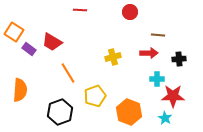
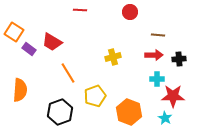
red arrow: moved 5 px right, 2 px down
